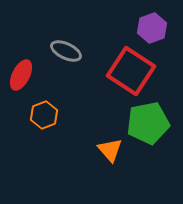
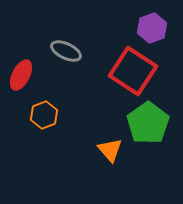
red square: moved 2 px right
green pentagon: rotated 24 degrees counterclockwise
